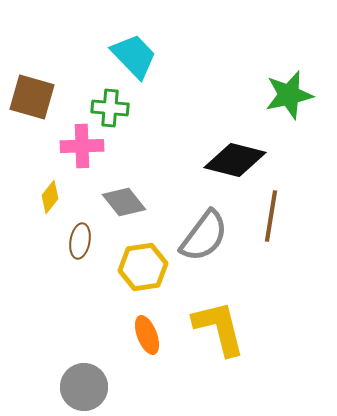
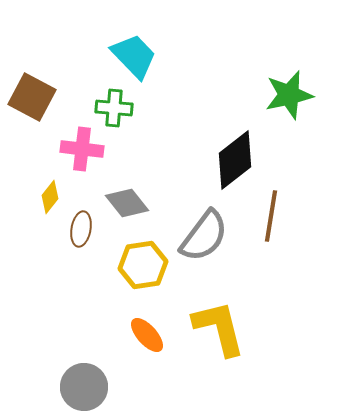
brown square: rotated 12 degrees clockwise
green cross: moved 4 px right
pink cross: moved 3 px down; rotated 9 degrees clockwise
black diamond: rotated 52 degrees counterclockwise
gray diamond: moved 3 px right, 1 px down
brown ellipse: moved 1 px right, 12 px up
yellow hexagon: moved 2 px up
orange ellipse: rotated 21 degrees counterclockwise
